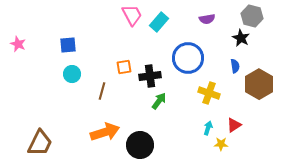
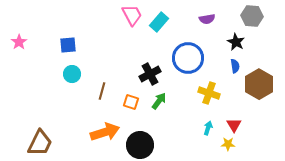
gray hexagon: rotated 10 degrees counterclockwise
black star: moved 5 px left, 4 px down
pink star: moved 1 px right, 2 px up; rotated 14 degrees clockwise
orange square: moved 7 px right, 35 px down; rotated 28 degrees clockwise
black cross: moved 2 px up; rotated 20 degrees counterclockwise
red triangle: rotated 28 degrees counterclockwise
yellow star: moved 7 px right
